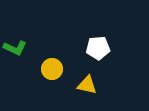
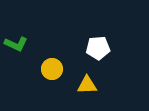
green L-shape: moved 1 px right, 4 px up
yellow triangle: rotated 15 degrees counterclockwise
